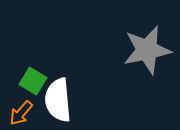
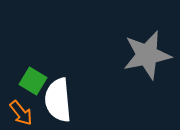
gray star: moved 5 px down
orange arrow: rotated 80 degrees counterclockwise
